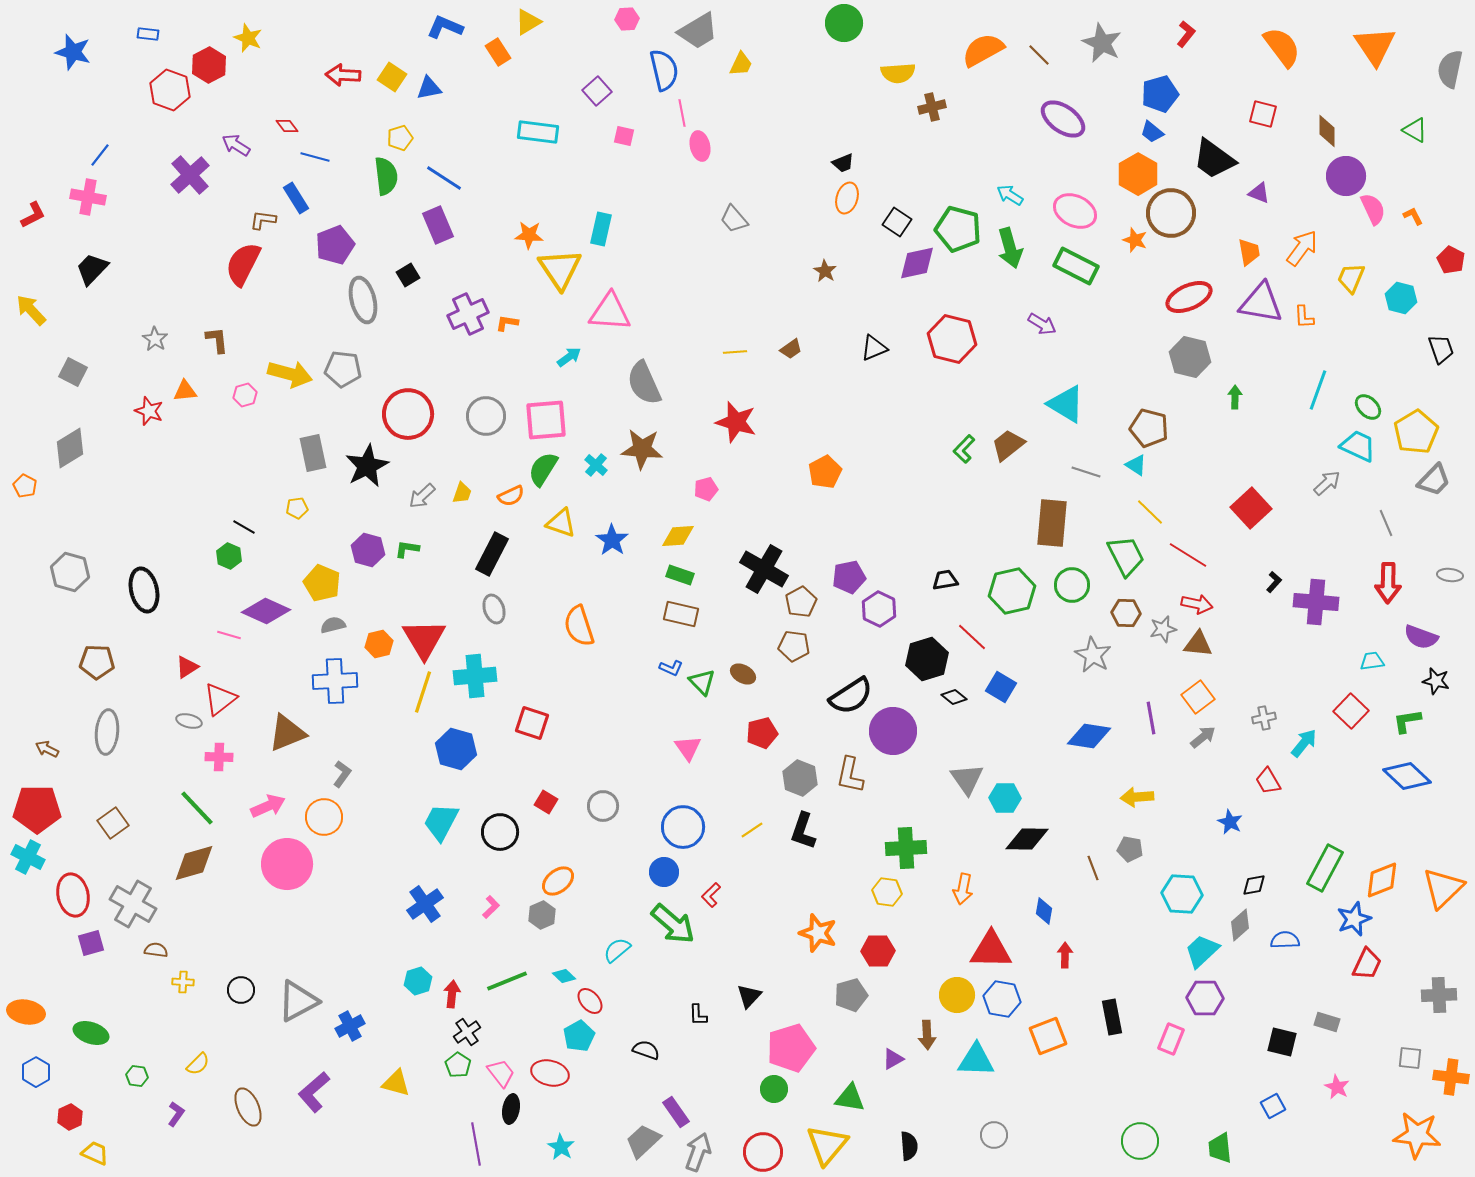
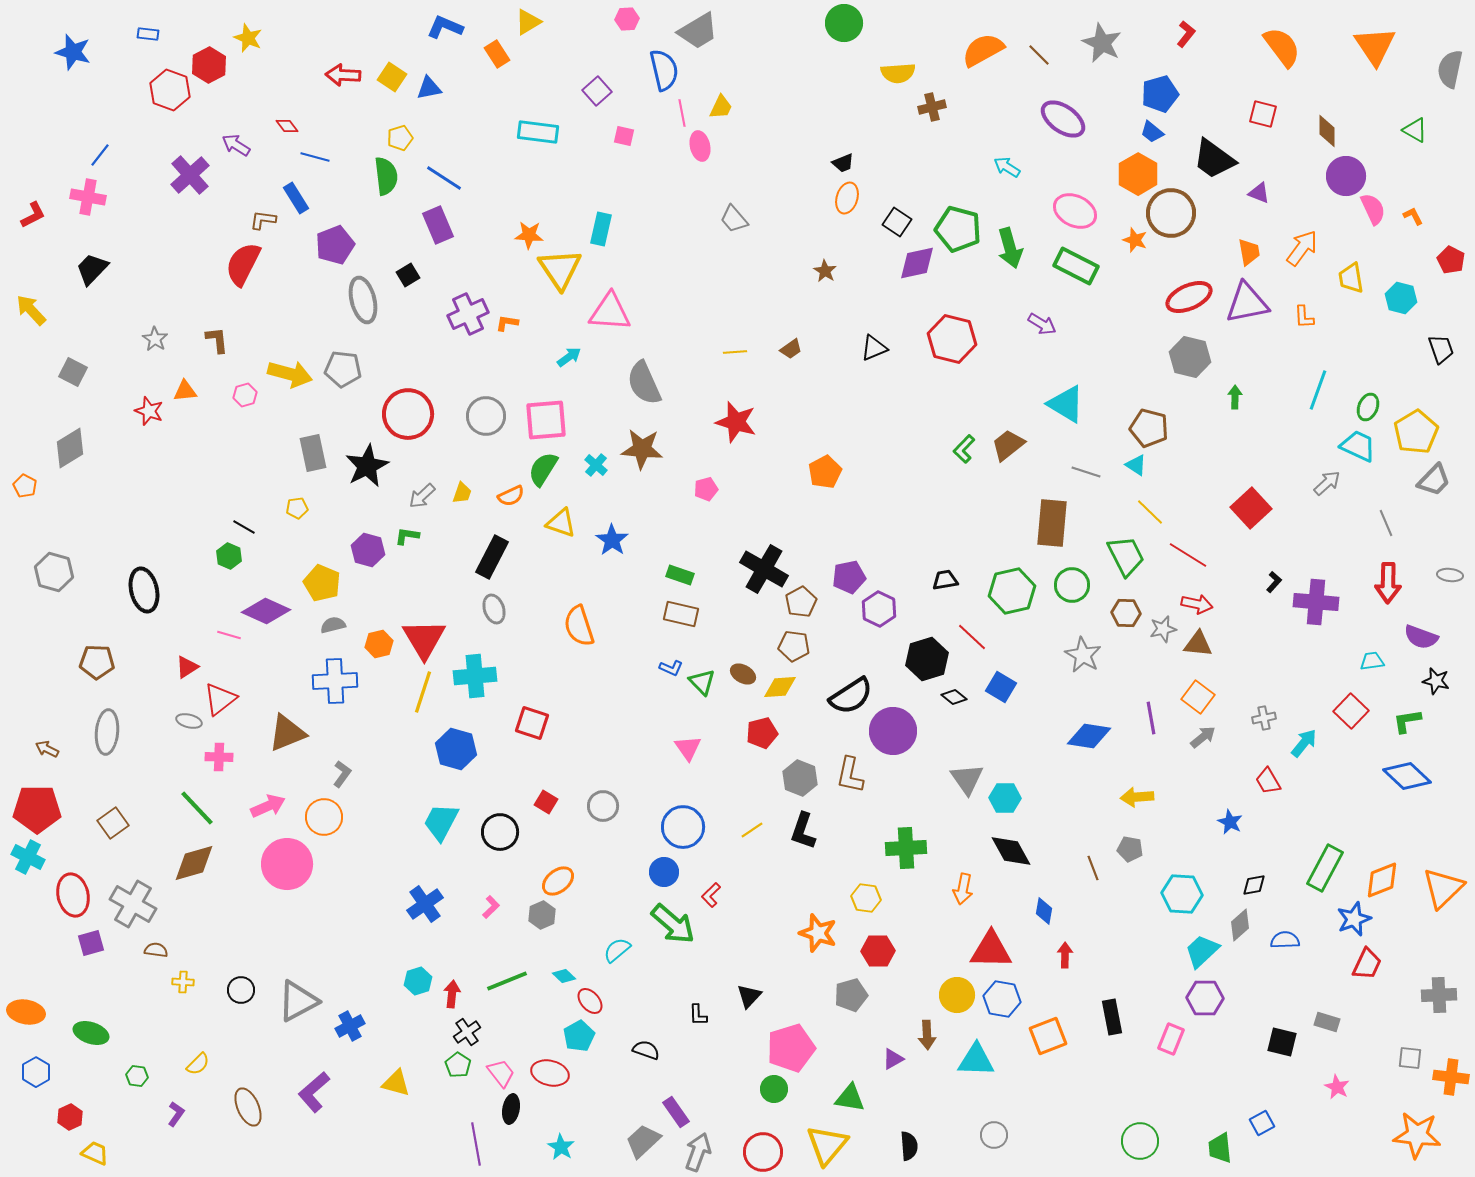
orange rectangle at (498, 52): moved 1 px left, 2 px down
yellow trapezoid at (741, 64): moved 20 px left, 43 px down
cyan arrow at (1010, 195): moved 3 px left, 28 px up
yellow trapezoid at (1351, 278): rotated 32 degrees counterclockwise
purple triangle at (1261, 303): moved 14 px left; rotated 21 degrees counterclockwise
green ellipse at (1368, 407): rotated 68 degrees clockwise
yellow diamond at (678, 536): moved 102 px right, 151 px down
green L-shape at (407, 549): moved 13 px up
black rectangle at (492, 554): moved 3 px down
gray hexagon at (70, 572): moved 16 px left
gray star at (1093, 655): moved 10 px left
orange square at (1198, 697): rotated 16 degrees counterclockwise
black diamond at (1027, 839): moved 16 px left, 12 px down; rotated 60 degrees clockwise
yellow hexagon at (887, 892): moved 21 px left, 6 px down
blue square at (1273, 1106): moved 11 px left, 17 px down
